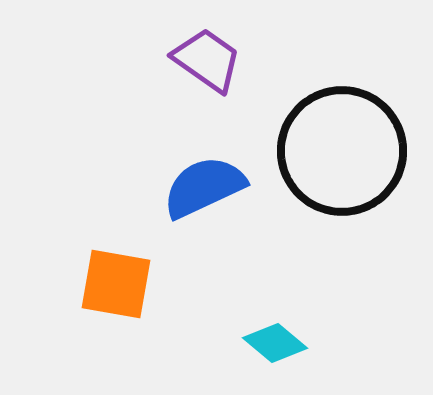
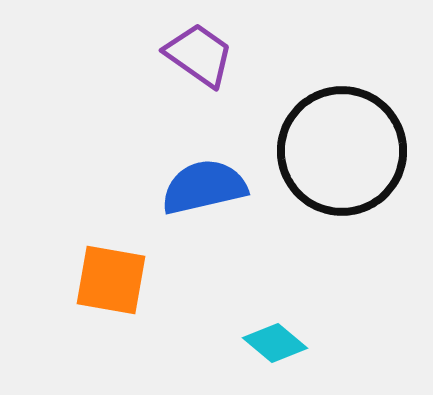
purple trapezoid: moved 8 px left, 5 px up
blue semicircle: rotated 12 degrees clockwise
orange square: moved 5 px left, 4 px up
